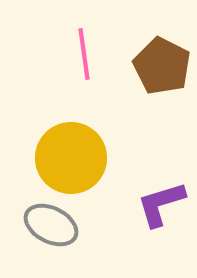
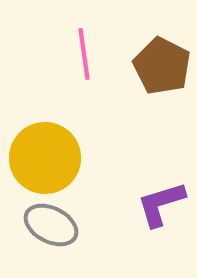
yellow circle: moved 26 px left
